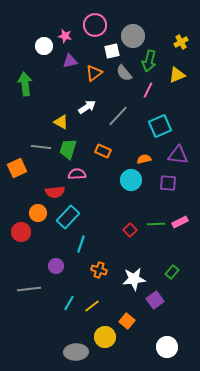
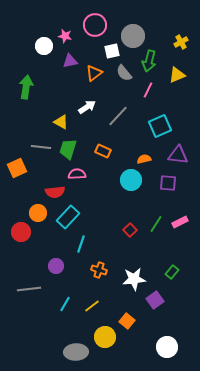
green arrow at (25, 84): moved 1 px right, 3 px down; rotated 15 degrees clockwise
green line at (156, 224): rotated 54 degrees counterclockwise
cyan line at (69, 303): moved 4 px left, 1 px down
